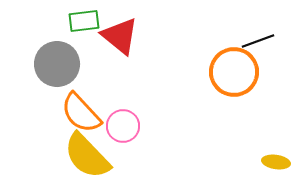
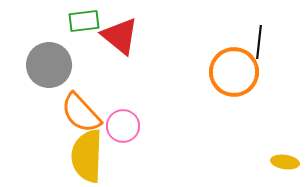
black line: moved 1 px right, 1 px down; rotated 64 degrees counterclockwise
gray circle: moved 8 px left, 1 px down
yellow semicircle: rotated 46 degrees clockwise
yellow ellipse: moved 9 px right
